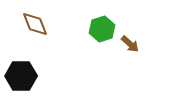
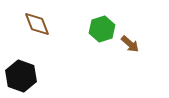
brown diamond: moved 2 px right
black hexagon: rotated 20 degrees clockwise
